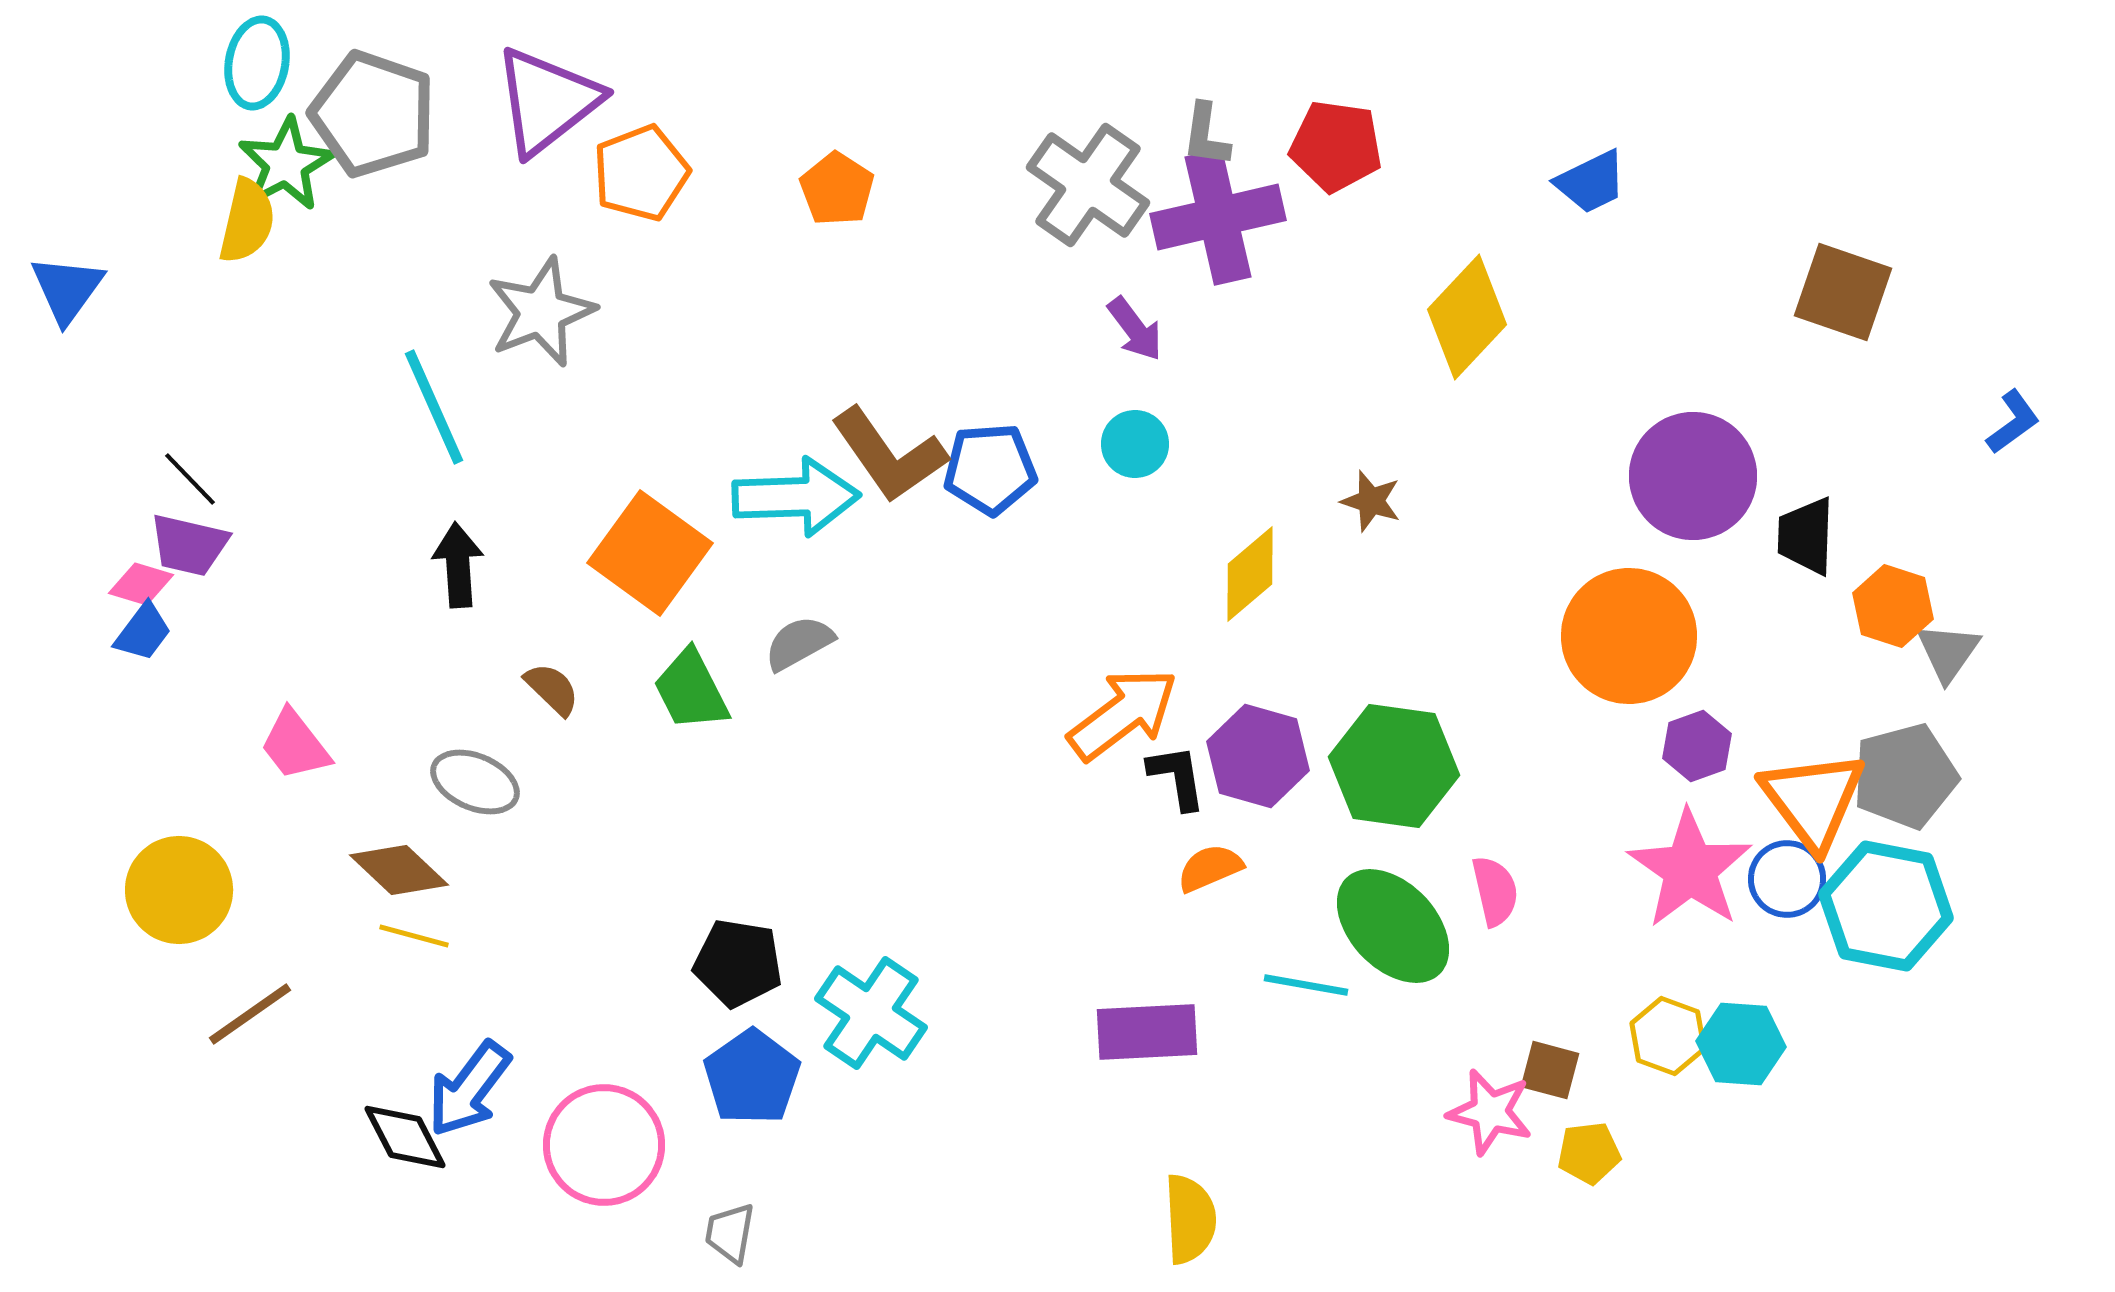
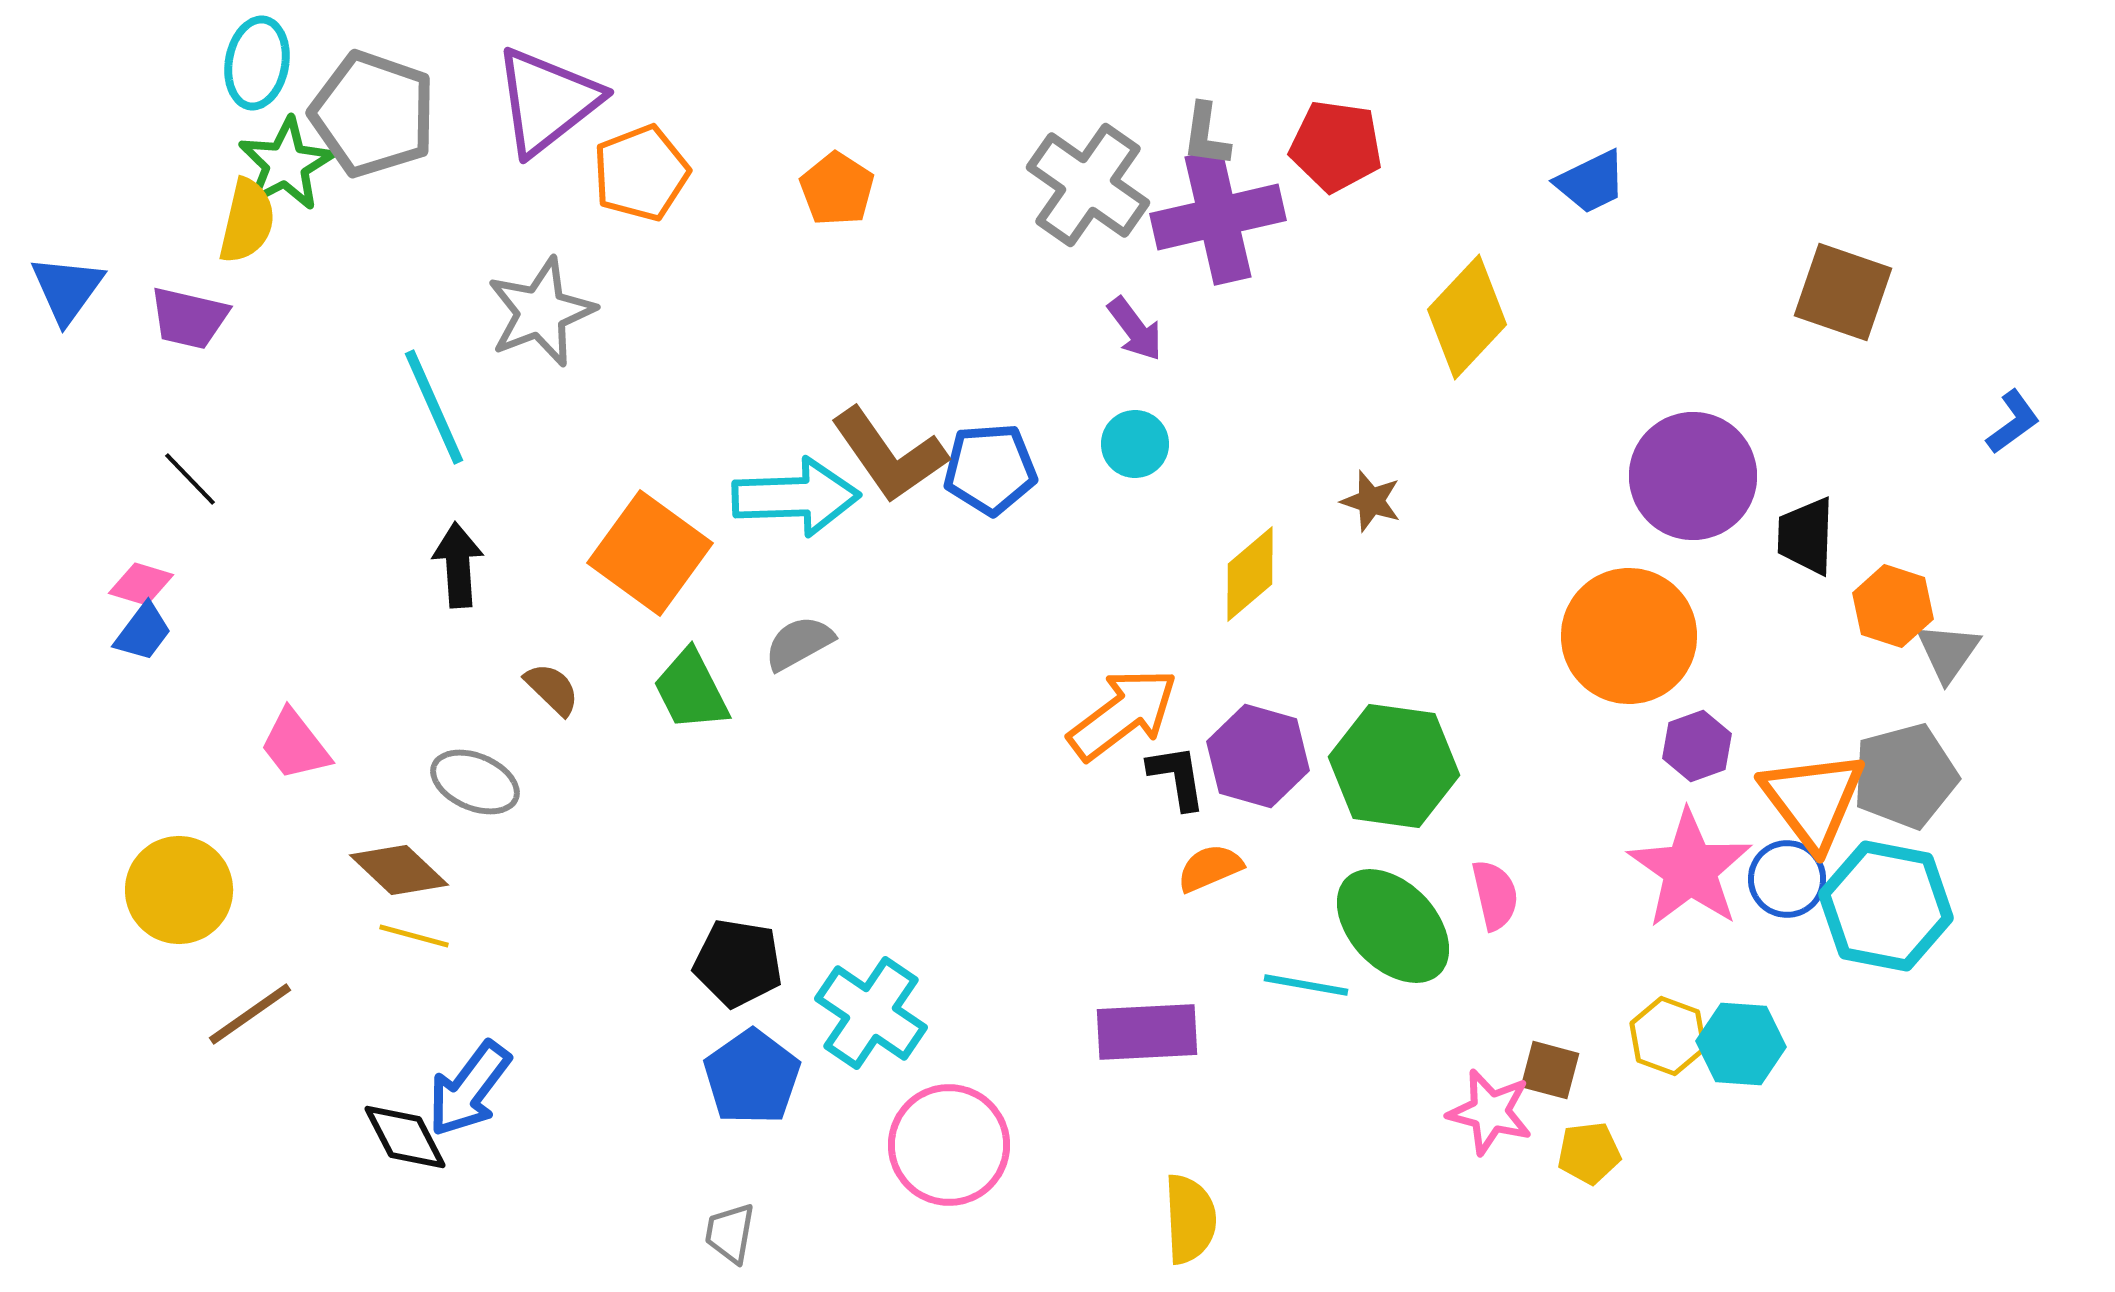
purple trapezoid at (189, 545): moved 227 px up
pink semicircle at (1495, 891): moved 4 px down
pink circle at (604, 1145): moved 345 px right
